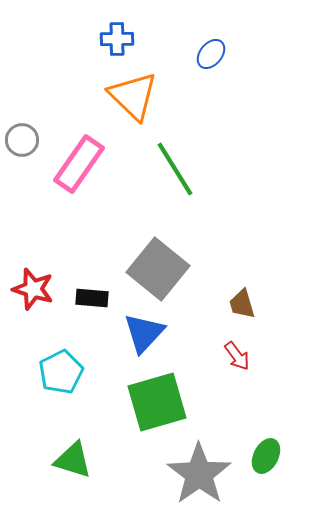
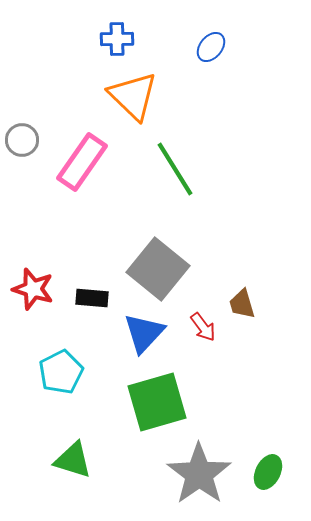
blue ellipse: moved 7 px up
pink rectangle: moved 3 px right, 2 px up
red arrow: moved 34 px left, 29 px up
green ellipse: moved 2 px right, 16 px down
